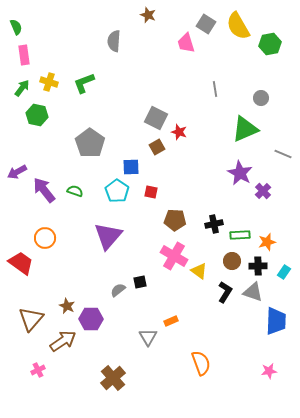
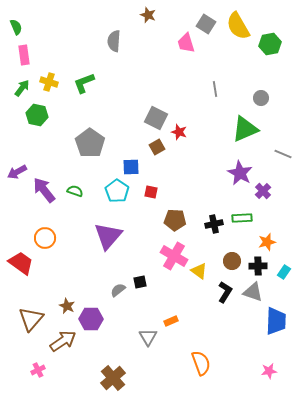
green rectangle at (240, 235): moved 2 px right, 17 px up
